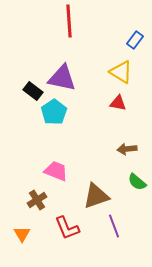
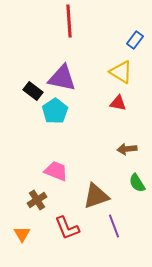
cyan pentagon: moved 1 px right, 1 px up
green semicircle: moved 1 px down; rotated 18 degrees clockwise
